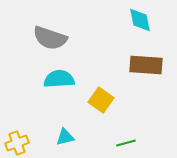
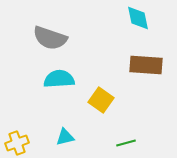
cyan diamond: moved 2 px left, 2 px up
